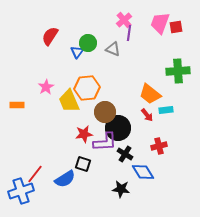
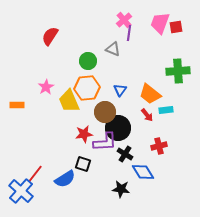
green circle: moved 18 px down
blue triangle: moved 43 px right, 38 px down
blue cross: rotated 30 degrees counterclockwise
